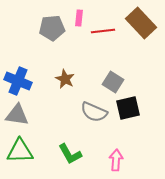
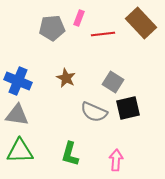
pink rectangle: rotated 14 degrees clockwise
red line: moved 3 px down
brown star: moved 1 px right, 1 px up
green L-shape: rotated 45 degrees clockwise
